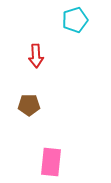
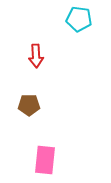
cyan pentagon: moved 4 px right, 1 px up; rotated 25 degrees clockwise
pink rectangle: moved 6 px left, 2 px up
